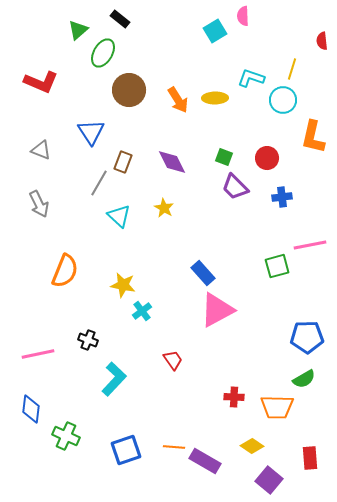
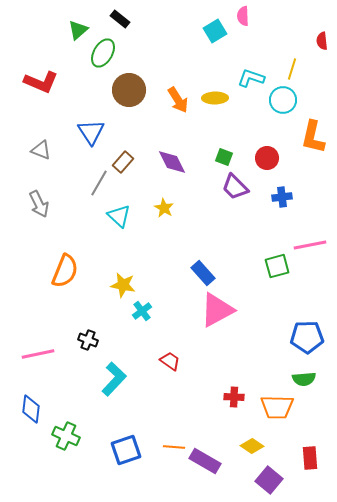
brown rectangle at (123, 162): rotated 20 degrees clockwise
red trapezoid at (173, 360): moved 3 px left, 1 px down; rotated 20 degrees counterclockwise
green semicircle at (304, 379): rotated 25 degrees clockwise
